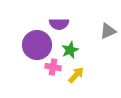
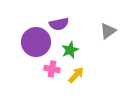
purple semicircle: rotated 12 degrees counterclockwise
gray triangle: rotated 12 degrees counterclockwise
purple circle: moved 1 px left, 3 px up
pink cross: moved 1 px left, 2 px down
